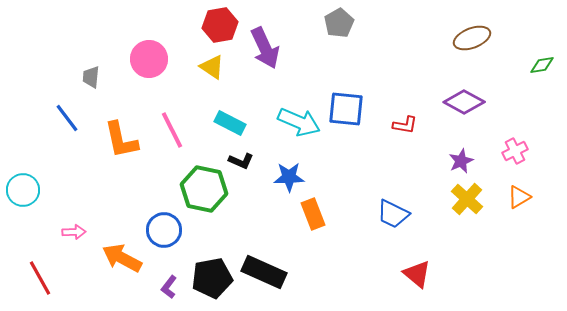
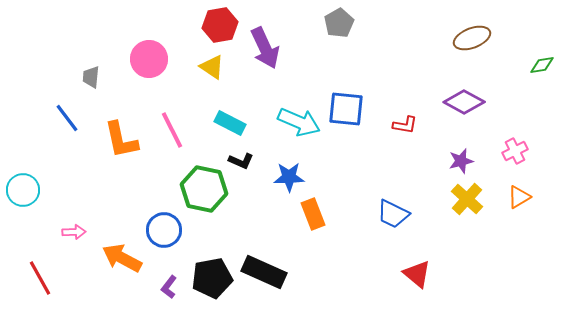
purple star: rotated 10 degrees clockwise
